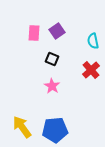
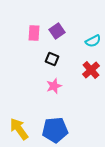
cyan semicircle: rotated 105 degrees counterclockwise
pink star: moved 2 px right; rotated 21 degrees clockwise
yellow arrow: moved 3 px left, 2 px down
